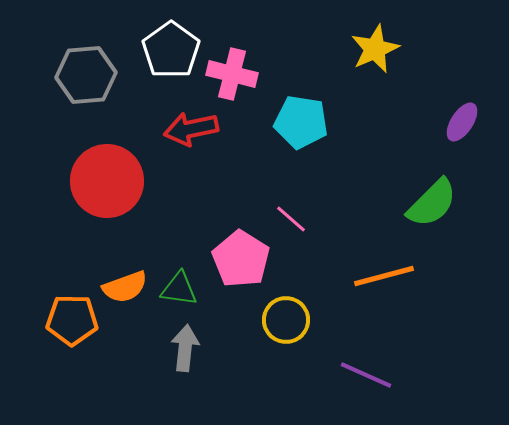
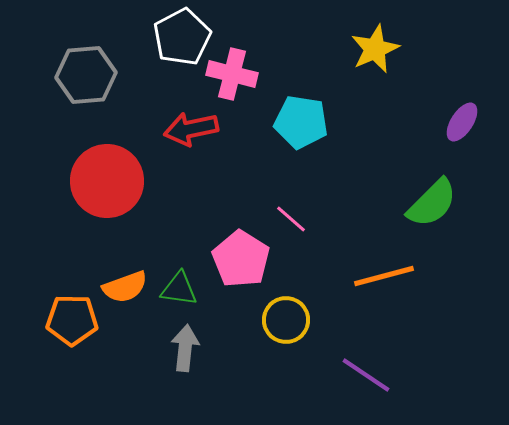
white pentagon: moved 11 px right, 13 px up; rotated 8 degrees clockwise
purple line: rotated 10 degrees clockwise
